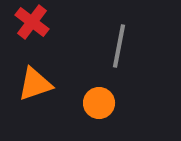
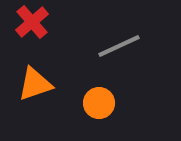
red cross: rotated 12 degrees clockwise
gray line: rotated 54 degrees clockwise
